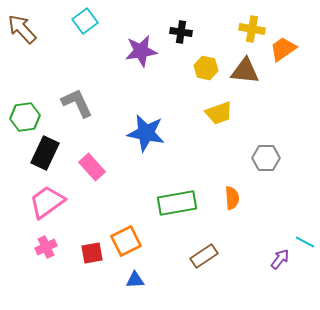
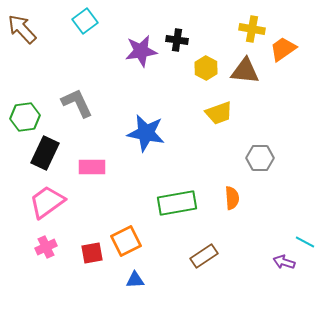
black cross: moved 4 px left, 8 px down
yellow hexagon: rotated 15 degrees clockwise
gray hexagon: moved 6 px left
pink rectangle: rotated 48 degrees counterclockwise
purple arrow: moved 4 px right, 3 px down; rotated 110 degrees counterclockwise
